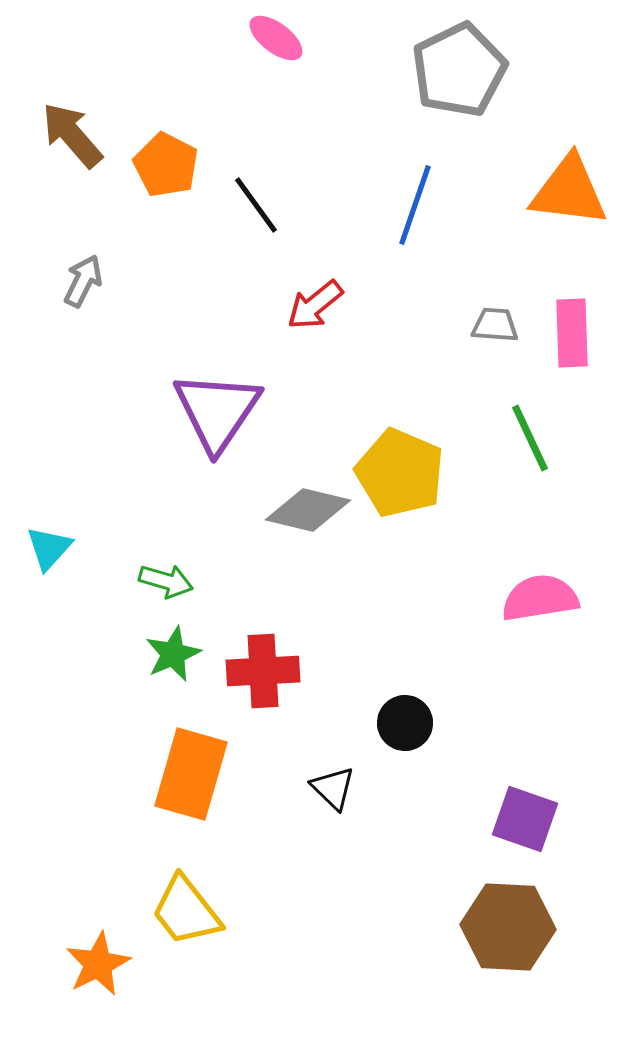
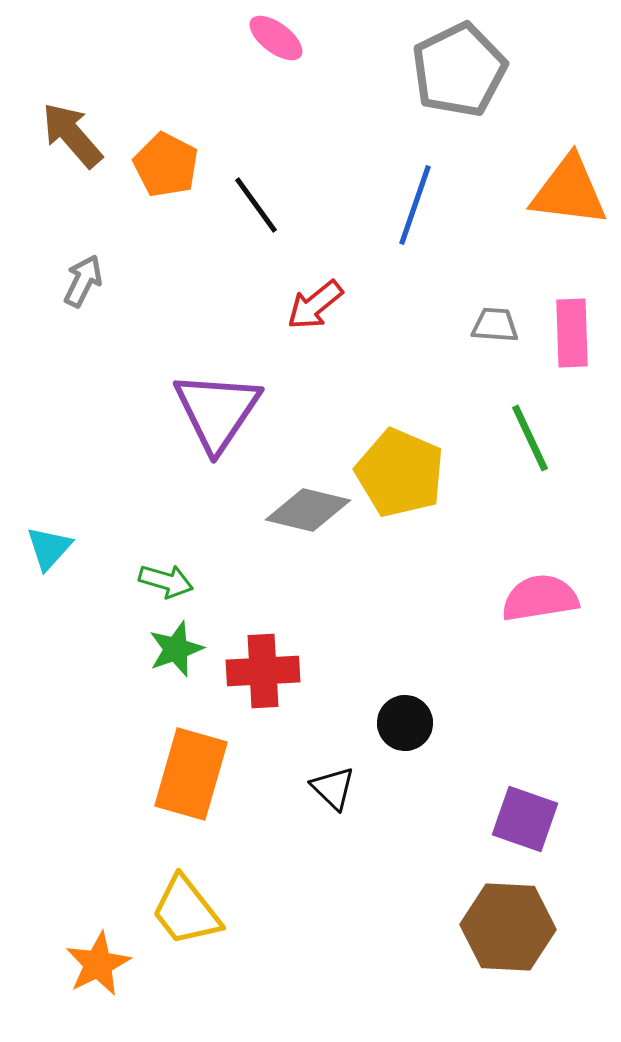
green star: moved 3 px right, 5 px up; rotated 4 degrees clockwise
